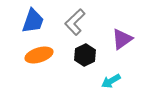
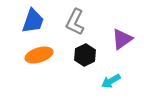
gray L-shape: rotated 20 degrees counterclockwise
